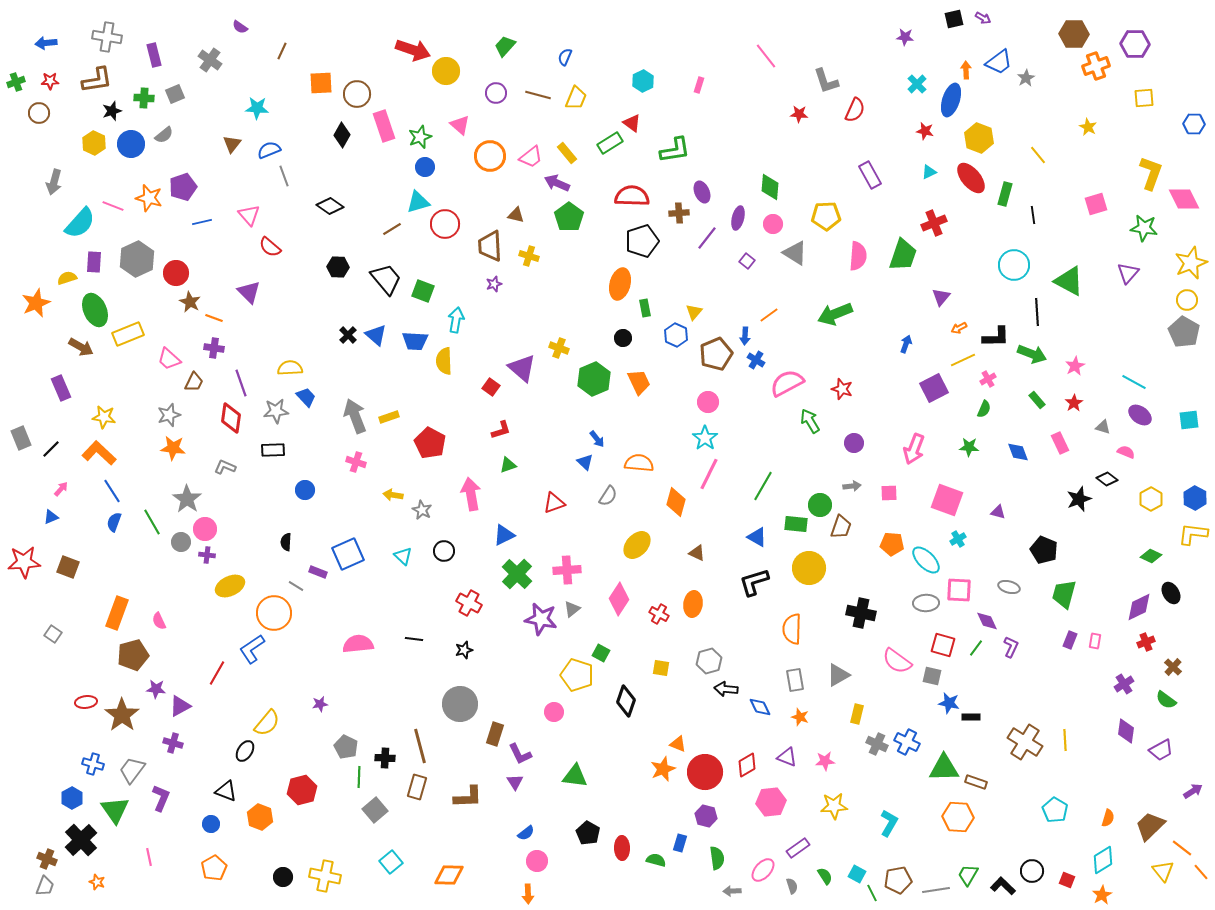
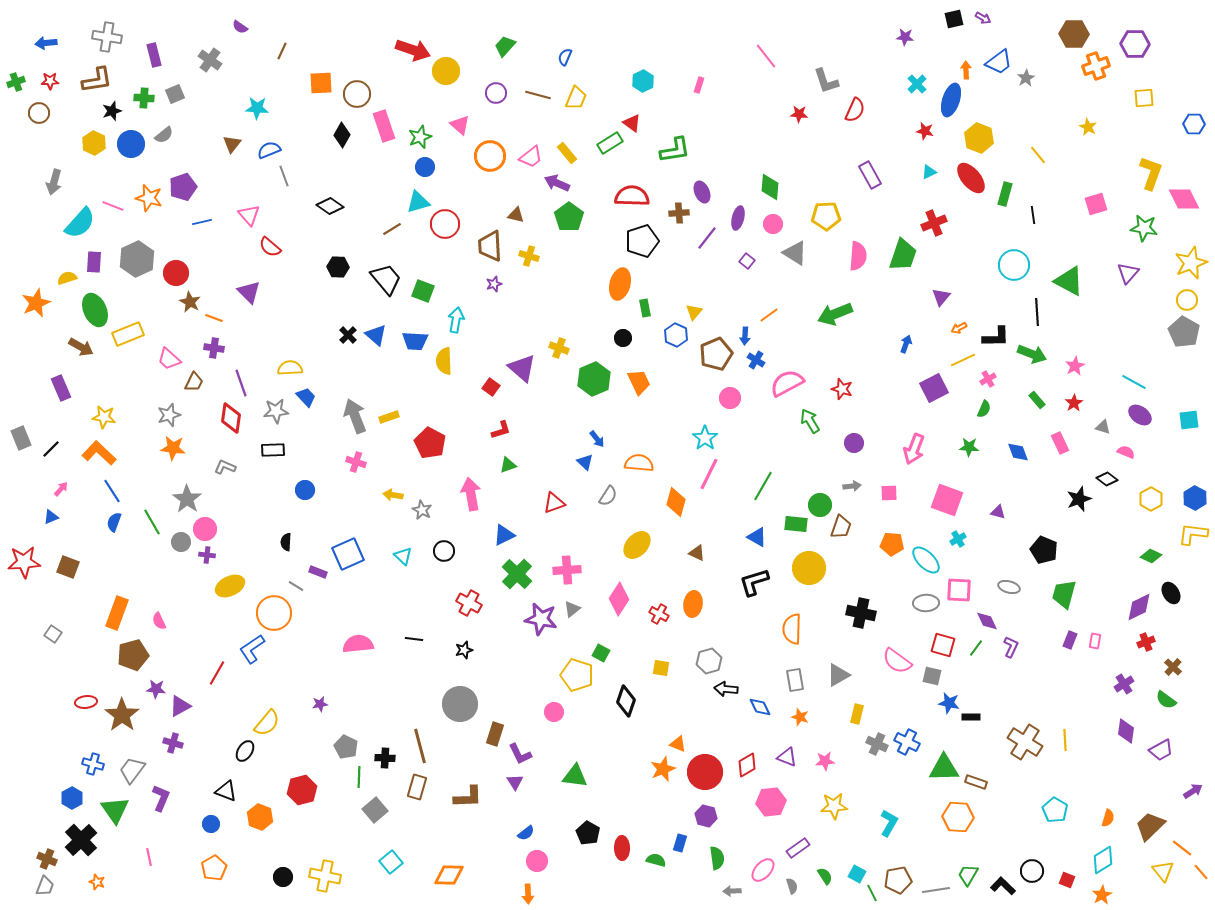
pink circle at (708, 402): moved 22 px right, 4 px up
